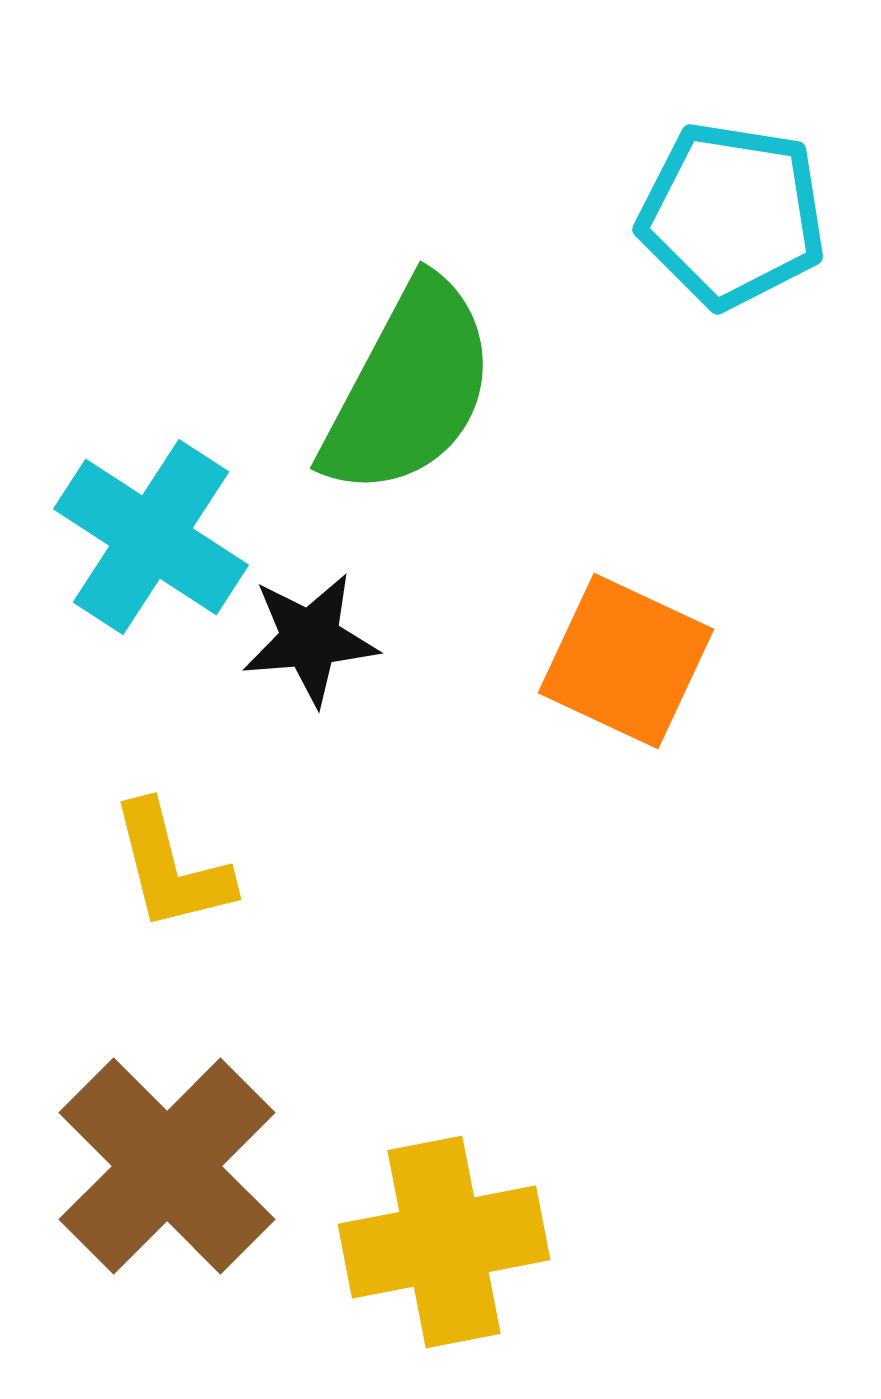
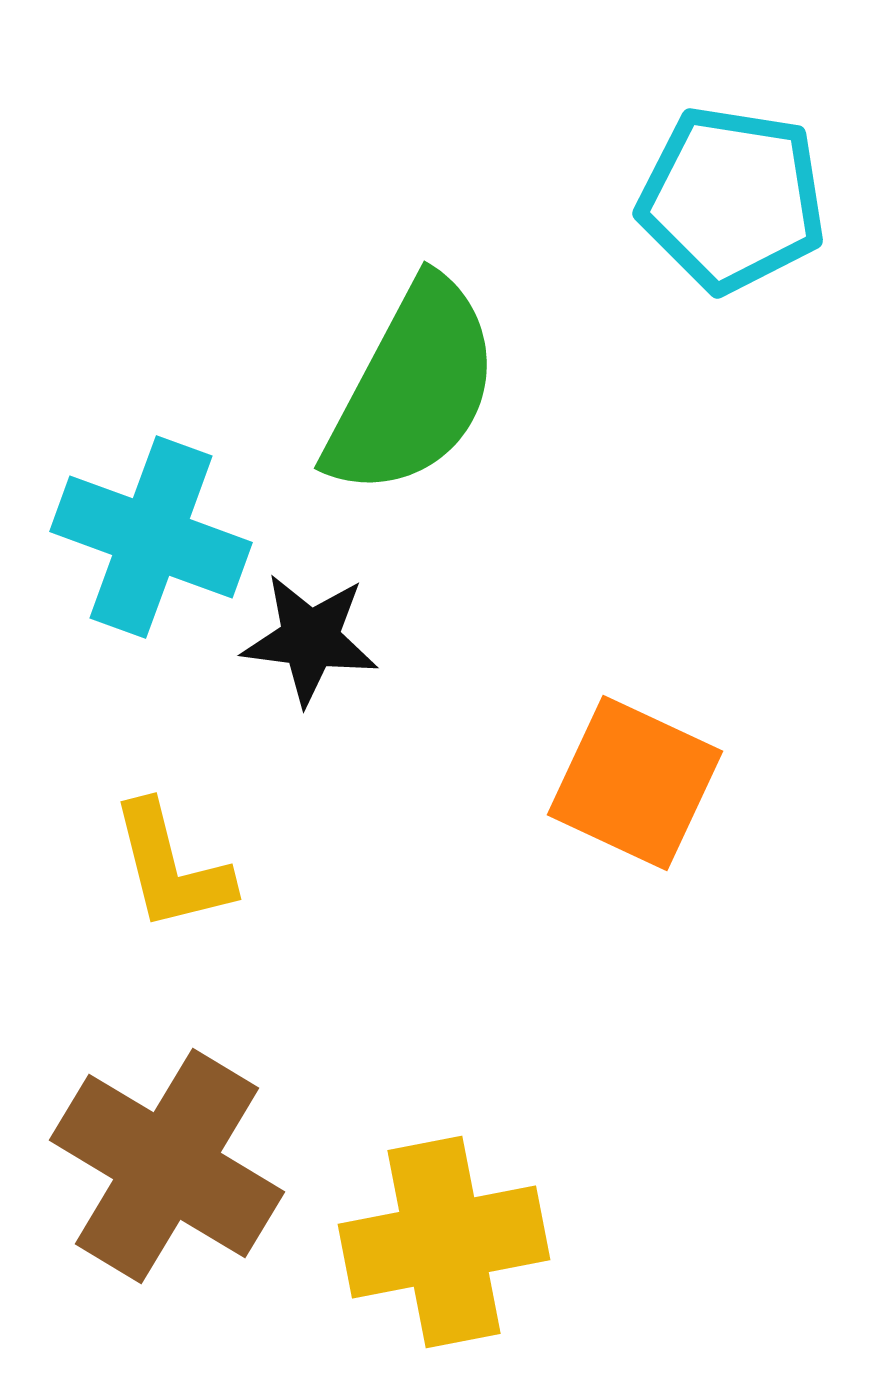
cyan pentagon: moved 16 px up
green semicircle: moved 4 px right
cyan cross: rotated 13 degrees counterclockwise
black star: rotated 12 degrees clockwise
orange square: moved 9 px right, 122 px down
brown cross: rotated 14 degrees counterclockwise
